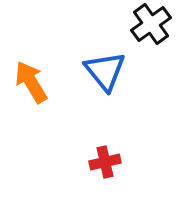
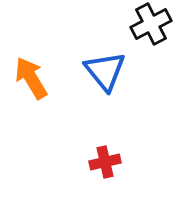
black cross: rotated 9 degrees clockwise
orange arrow: moved 4 px up
